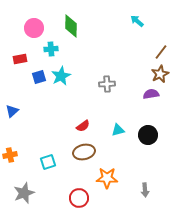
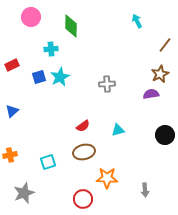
cyan arrow: rotated 24 degrees clockwise
pink circle: moved 3 px left, 11 px up
brown line: moved 4 px right, 7 px up
red rectangle: moved 8 px left, 6 px down; rotated 16 degrees counterclockwise
cyan star: moved 1 px left, 1 px down
black circle: moved 17 px right
red circle: moved 4 px right, 1 px down
